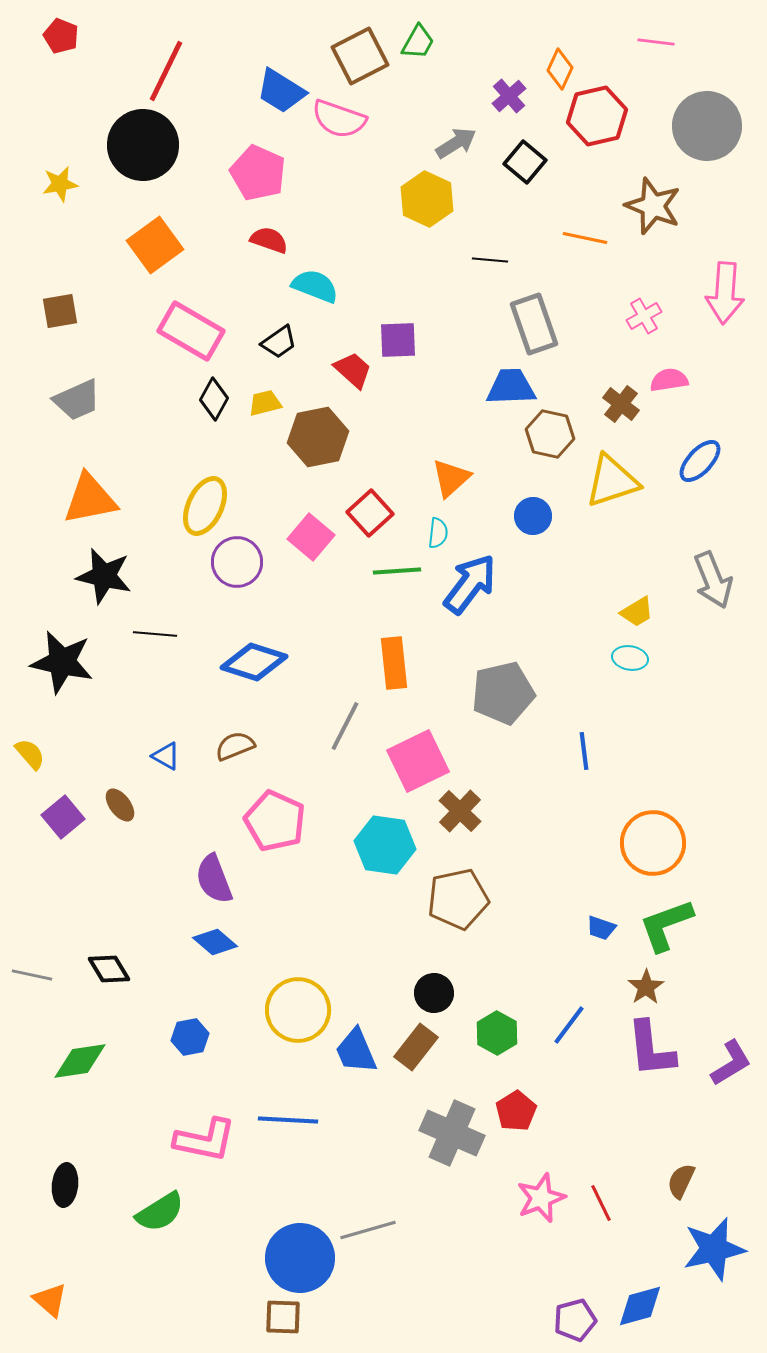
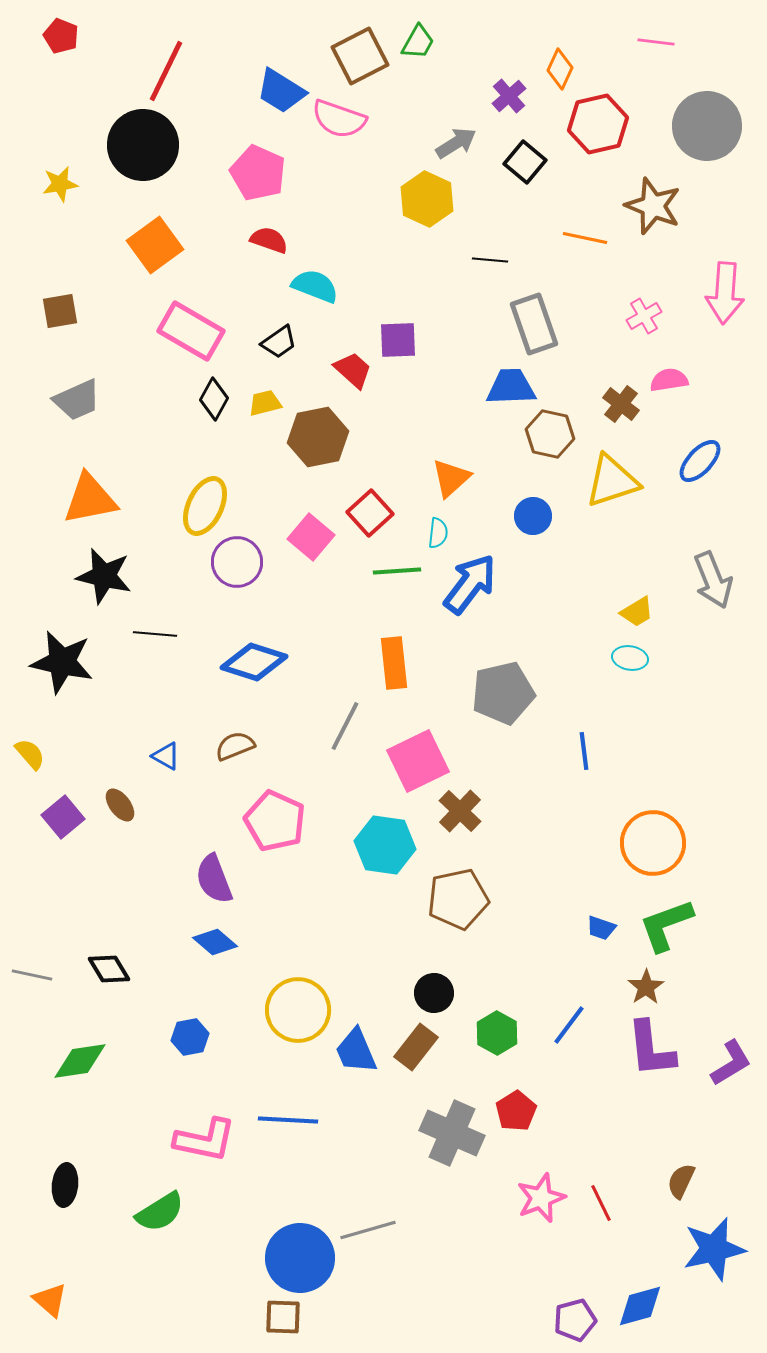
red hexagon at (597, 116): moved 1 px right, 8 px down
